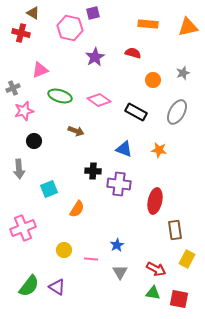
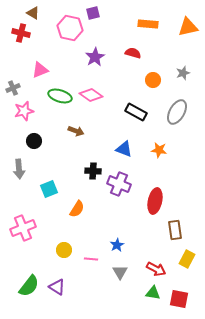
pink diamond: moved 8 px left, 5 px up
purple cross: rotated 15 degrees clockwise
